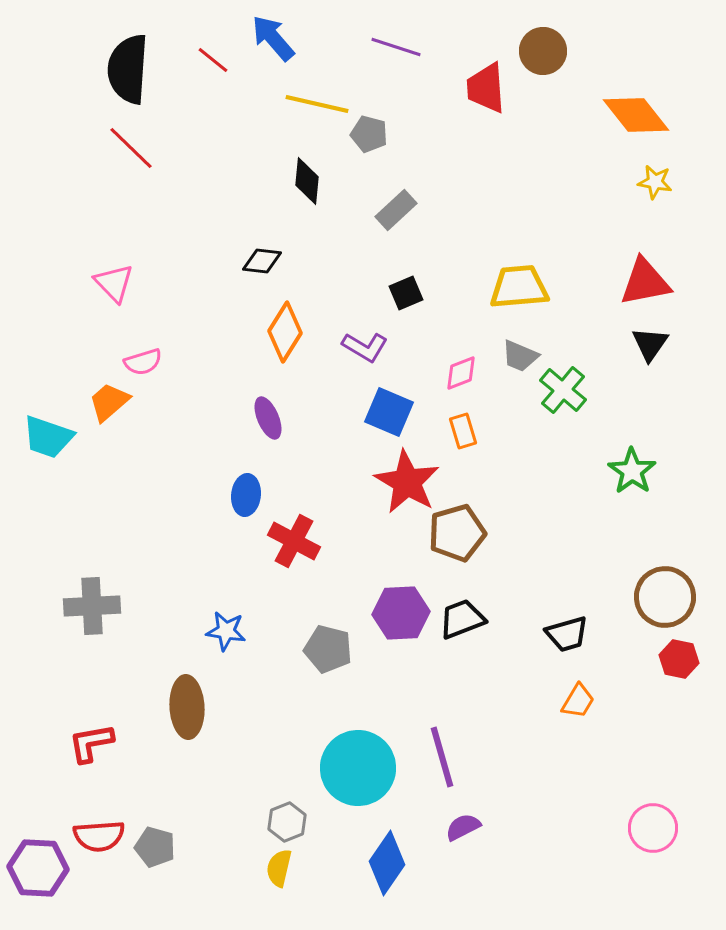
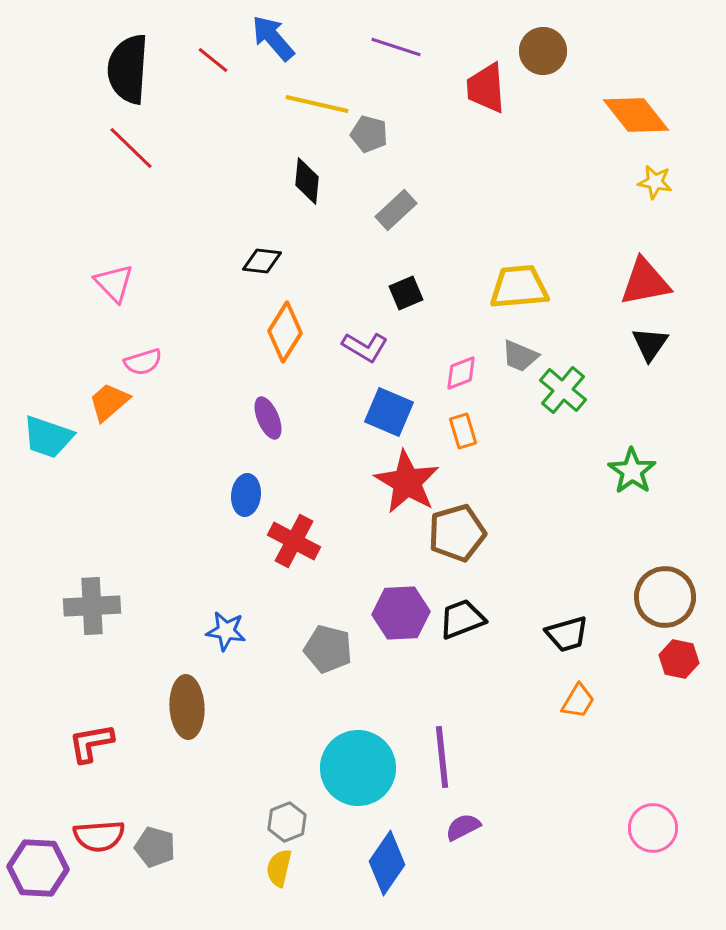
purple line at (442, 757): rotated 10 degrees clockwise
